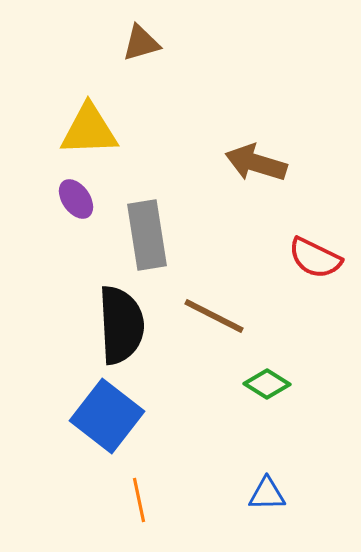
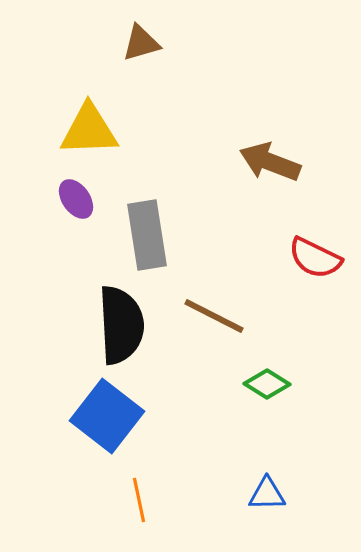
brown arrow: moved 14 px right, 1 px up; rotated 4 degrees clockwise
